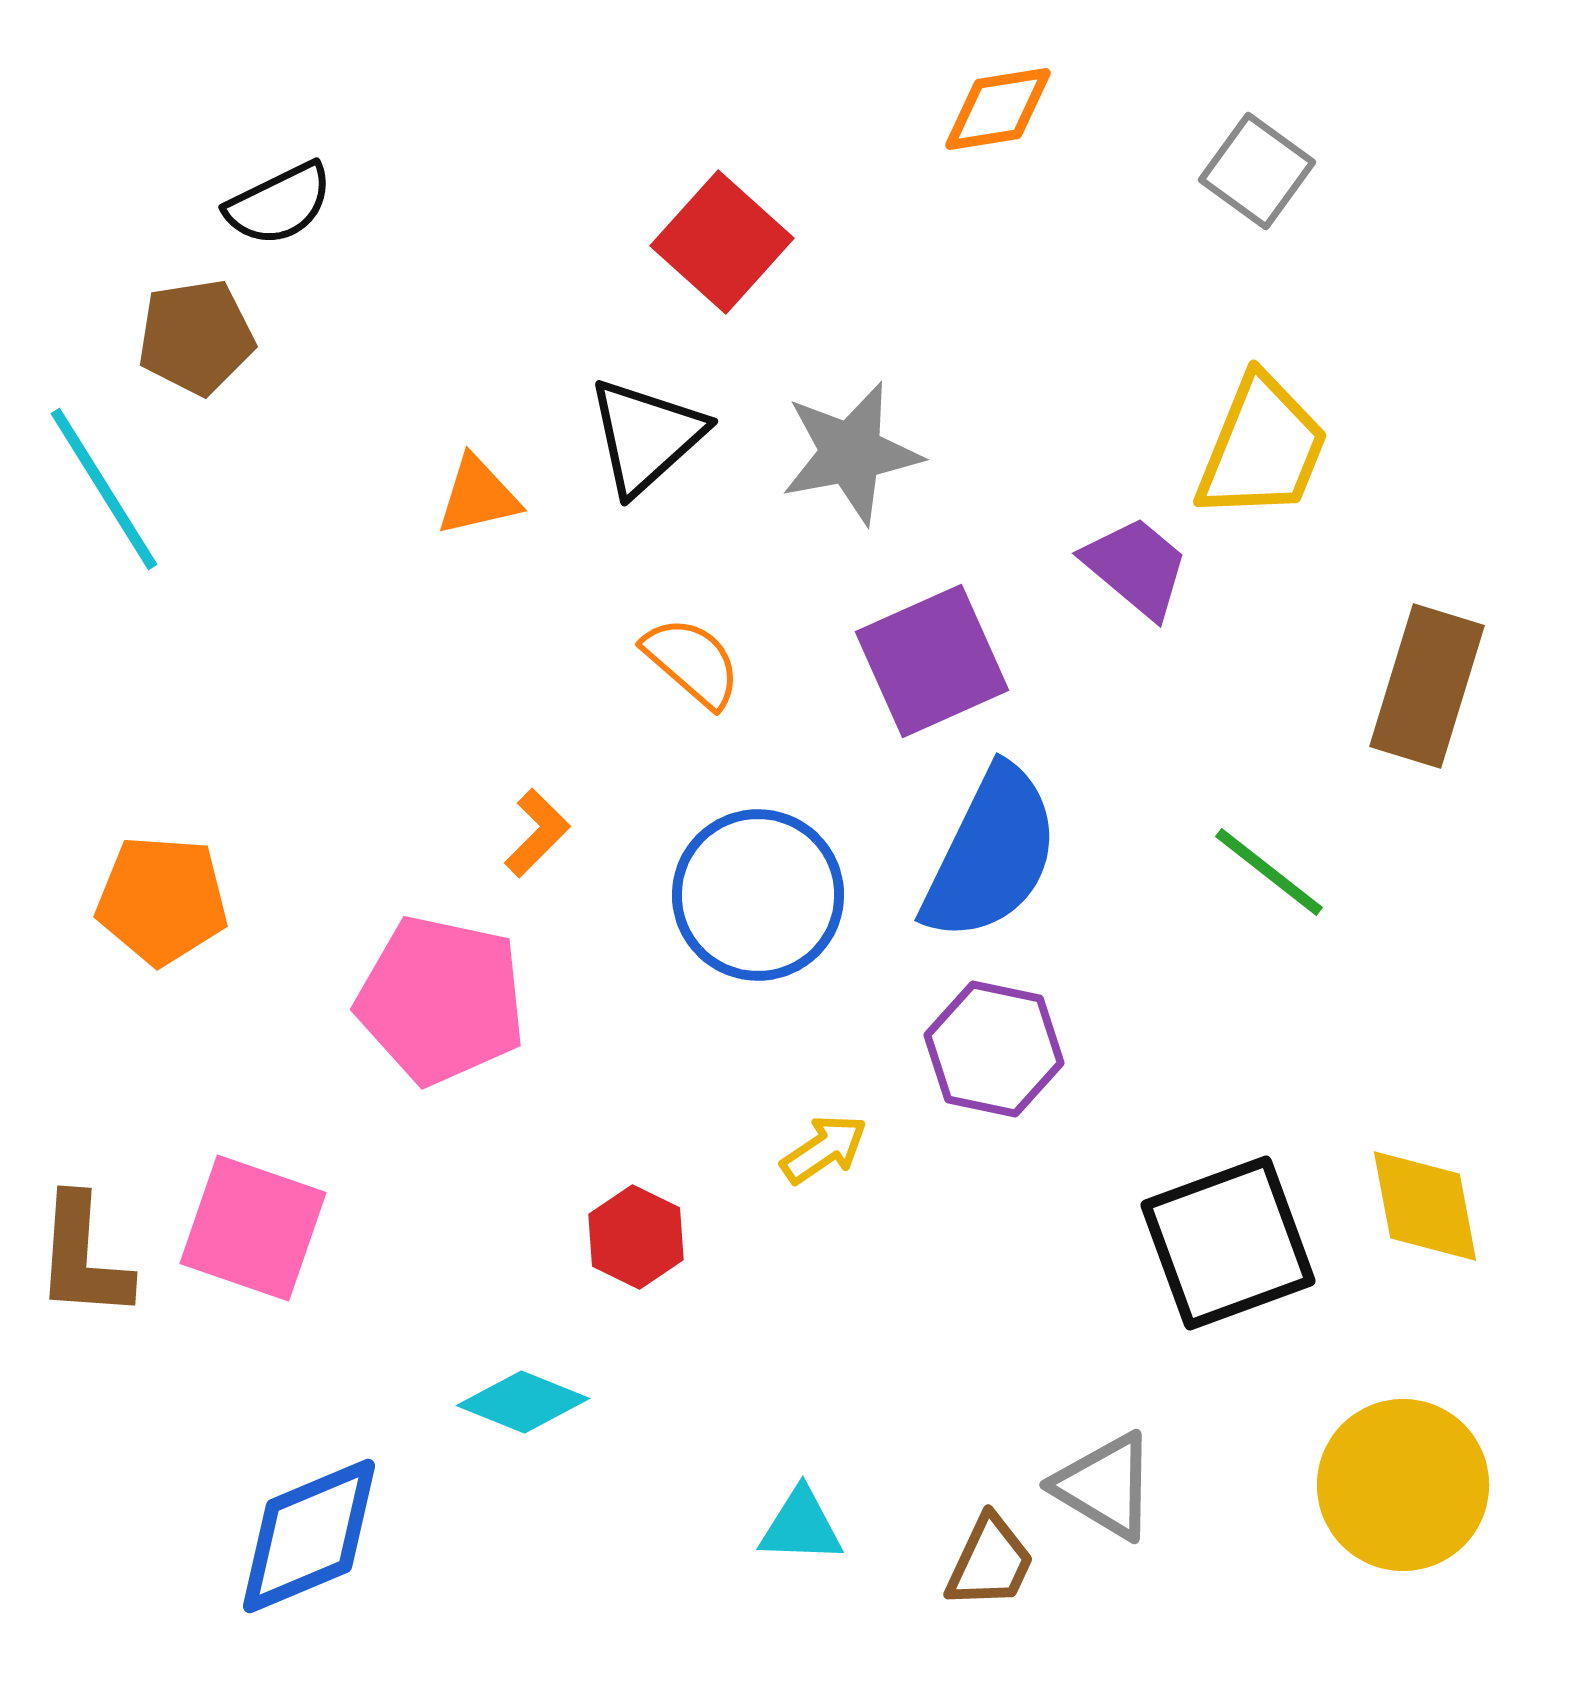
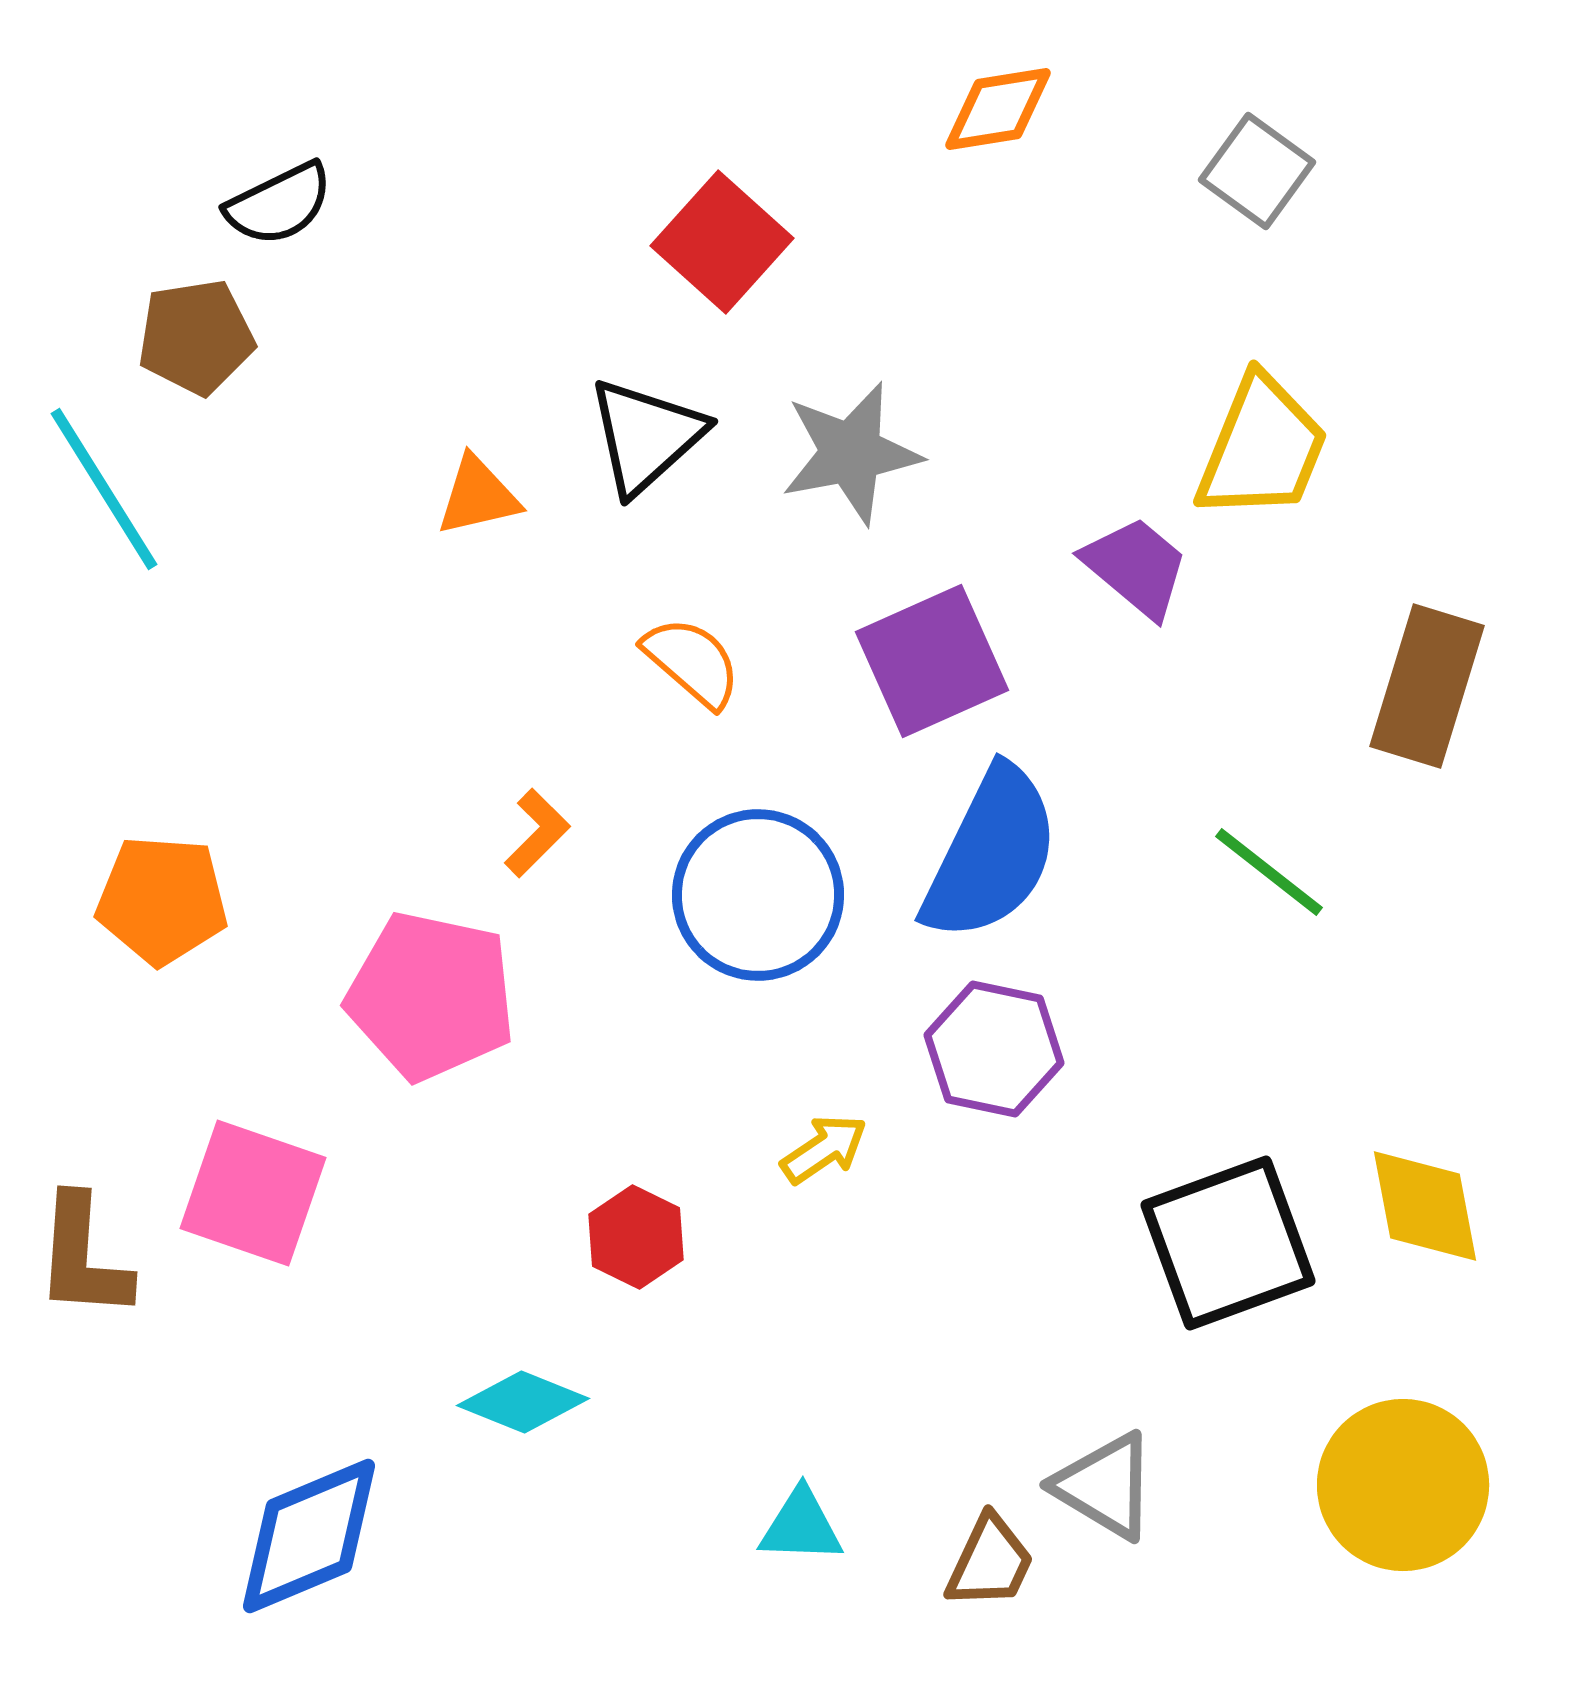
pink pentagon: moved 10 px left, 4 px up
pink square: moved 35 px up
